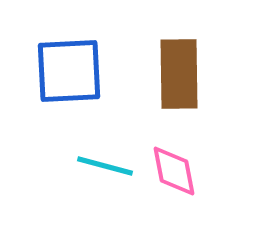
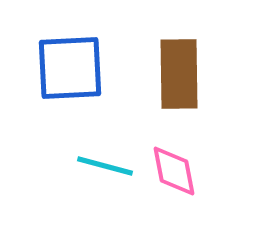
blue square: moved 1 px right, 3 px up
